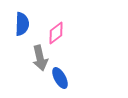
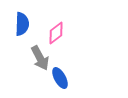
gray arrow: rotated 15 degrees counterclockwise
